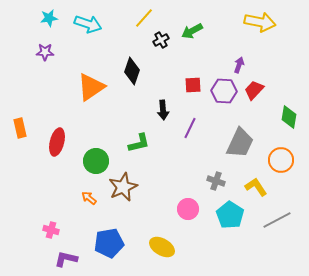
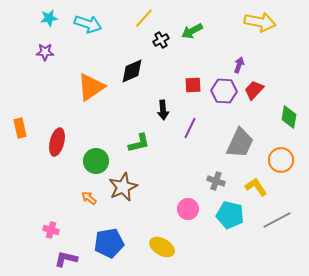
black diamond: rotated 48 degrees clockwise
cyan pentagon: rotated 20 degrees counterclockwise
